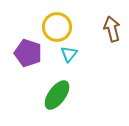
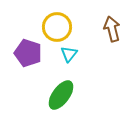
green ellipse: moved 4 px right
